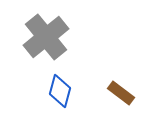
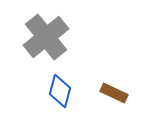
brown rectangle: moved 7 px left; rotated 12 degrees counterclockwise
